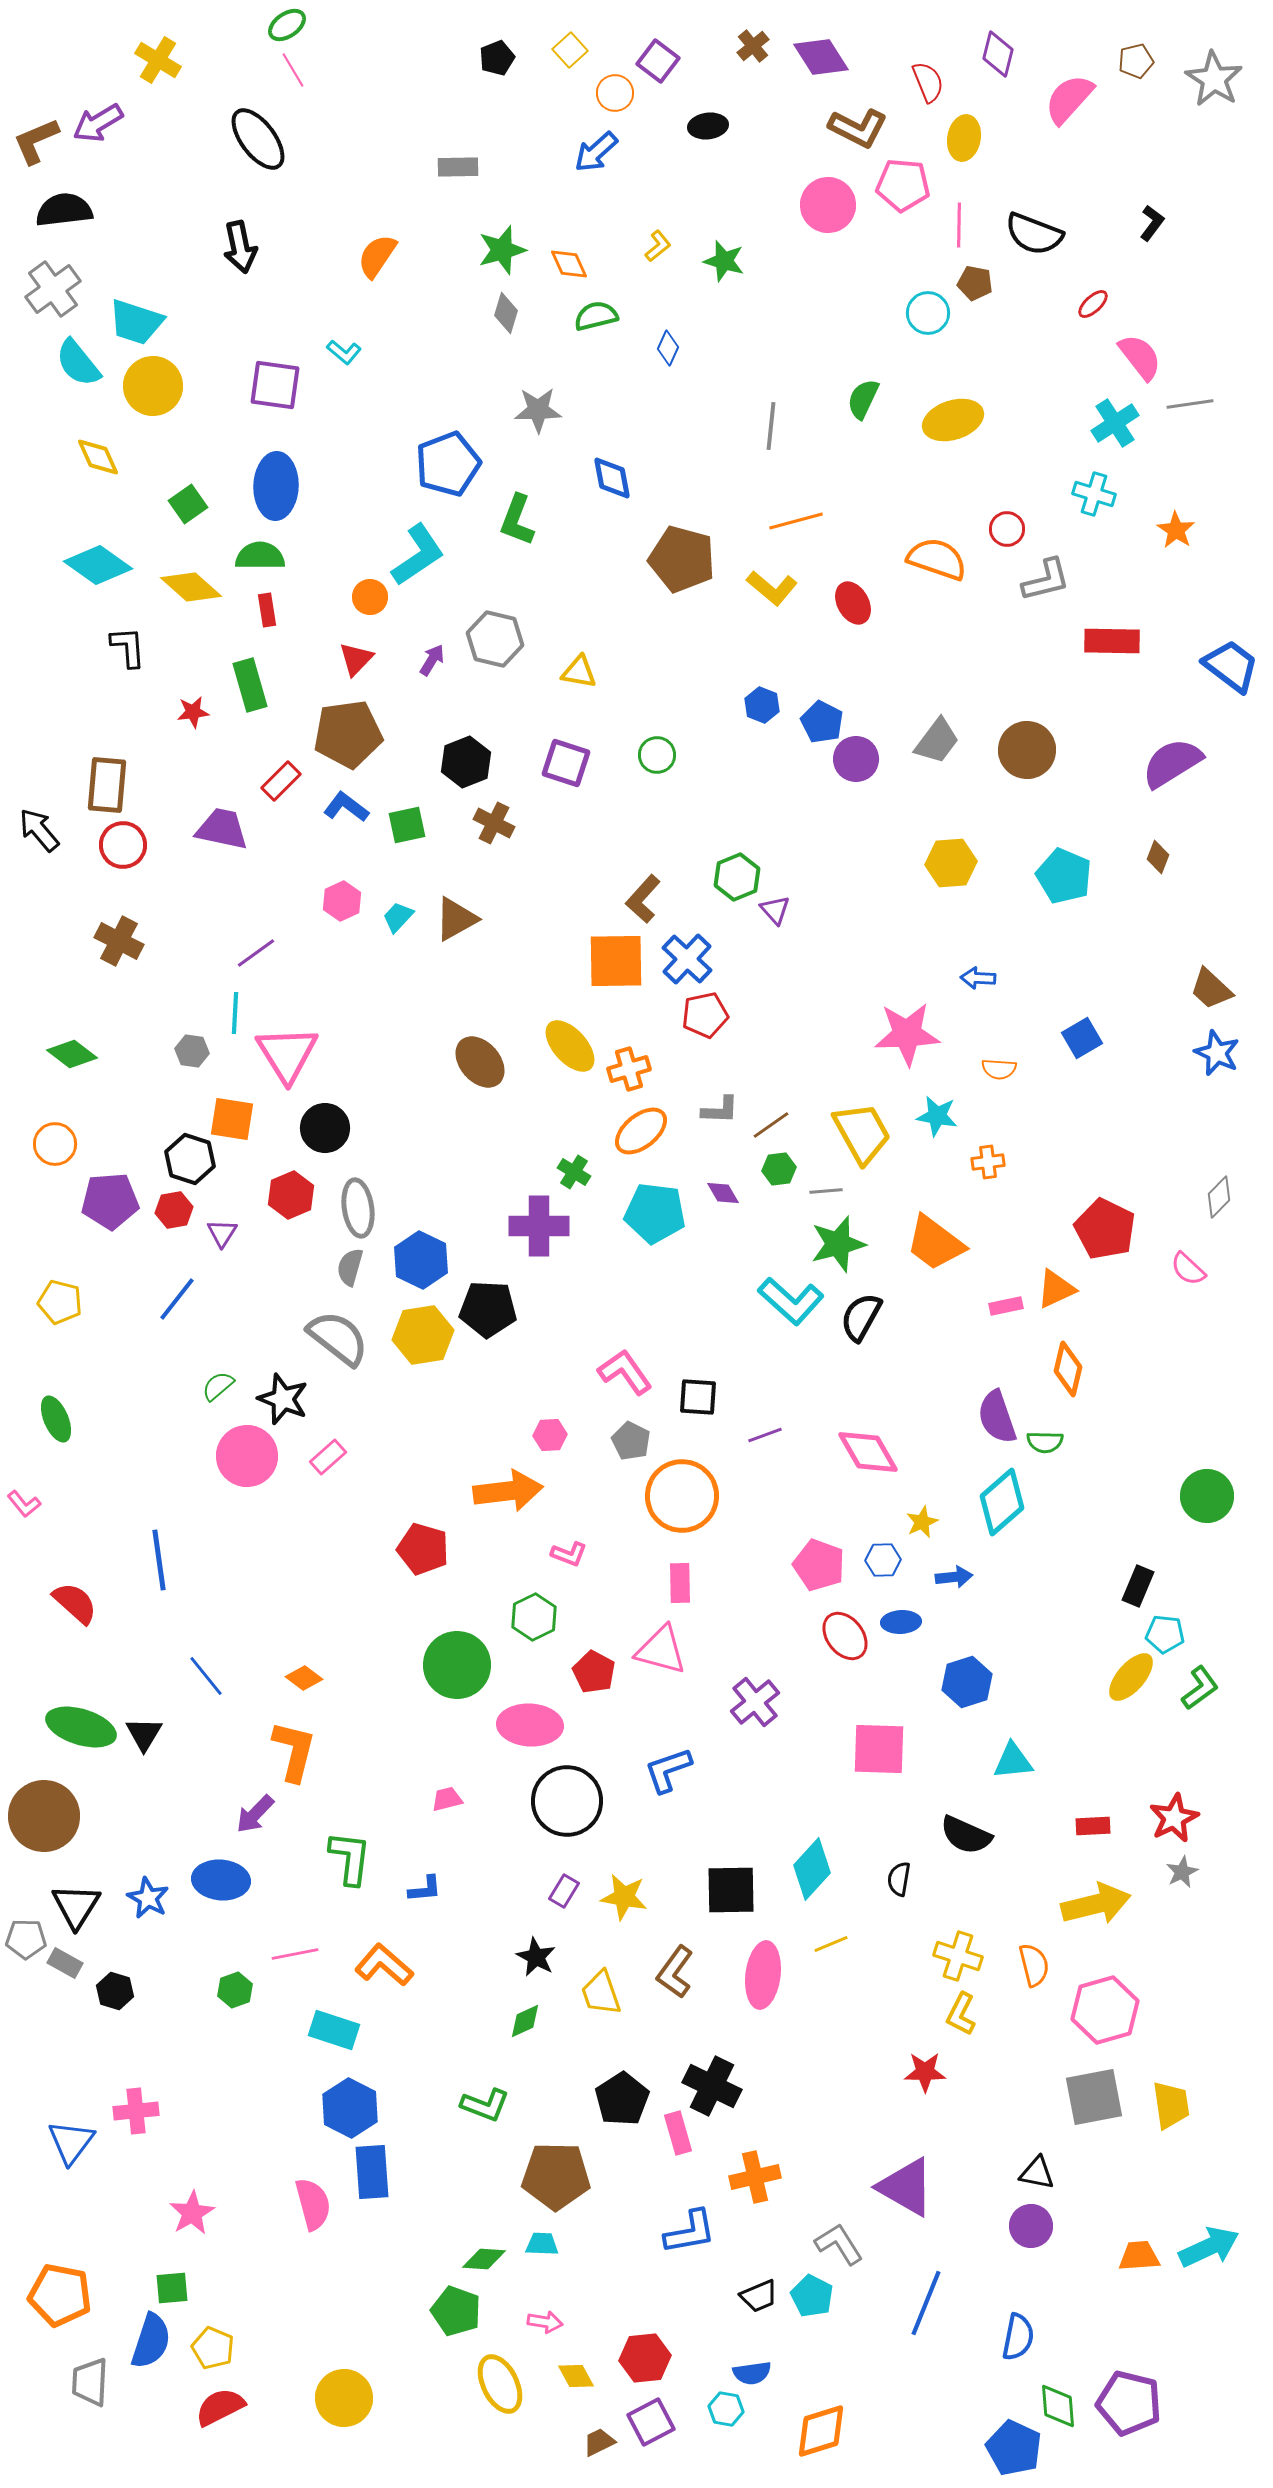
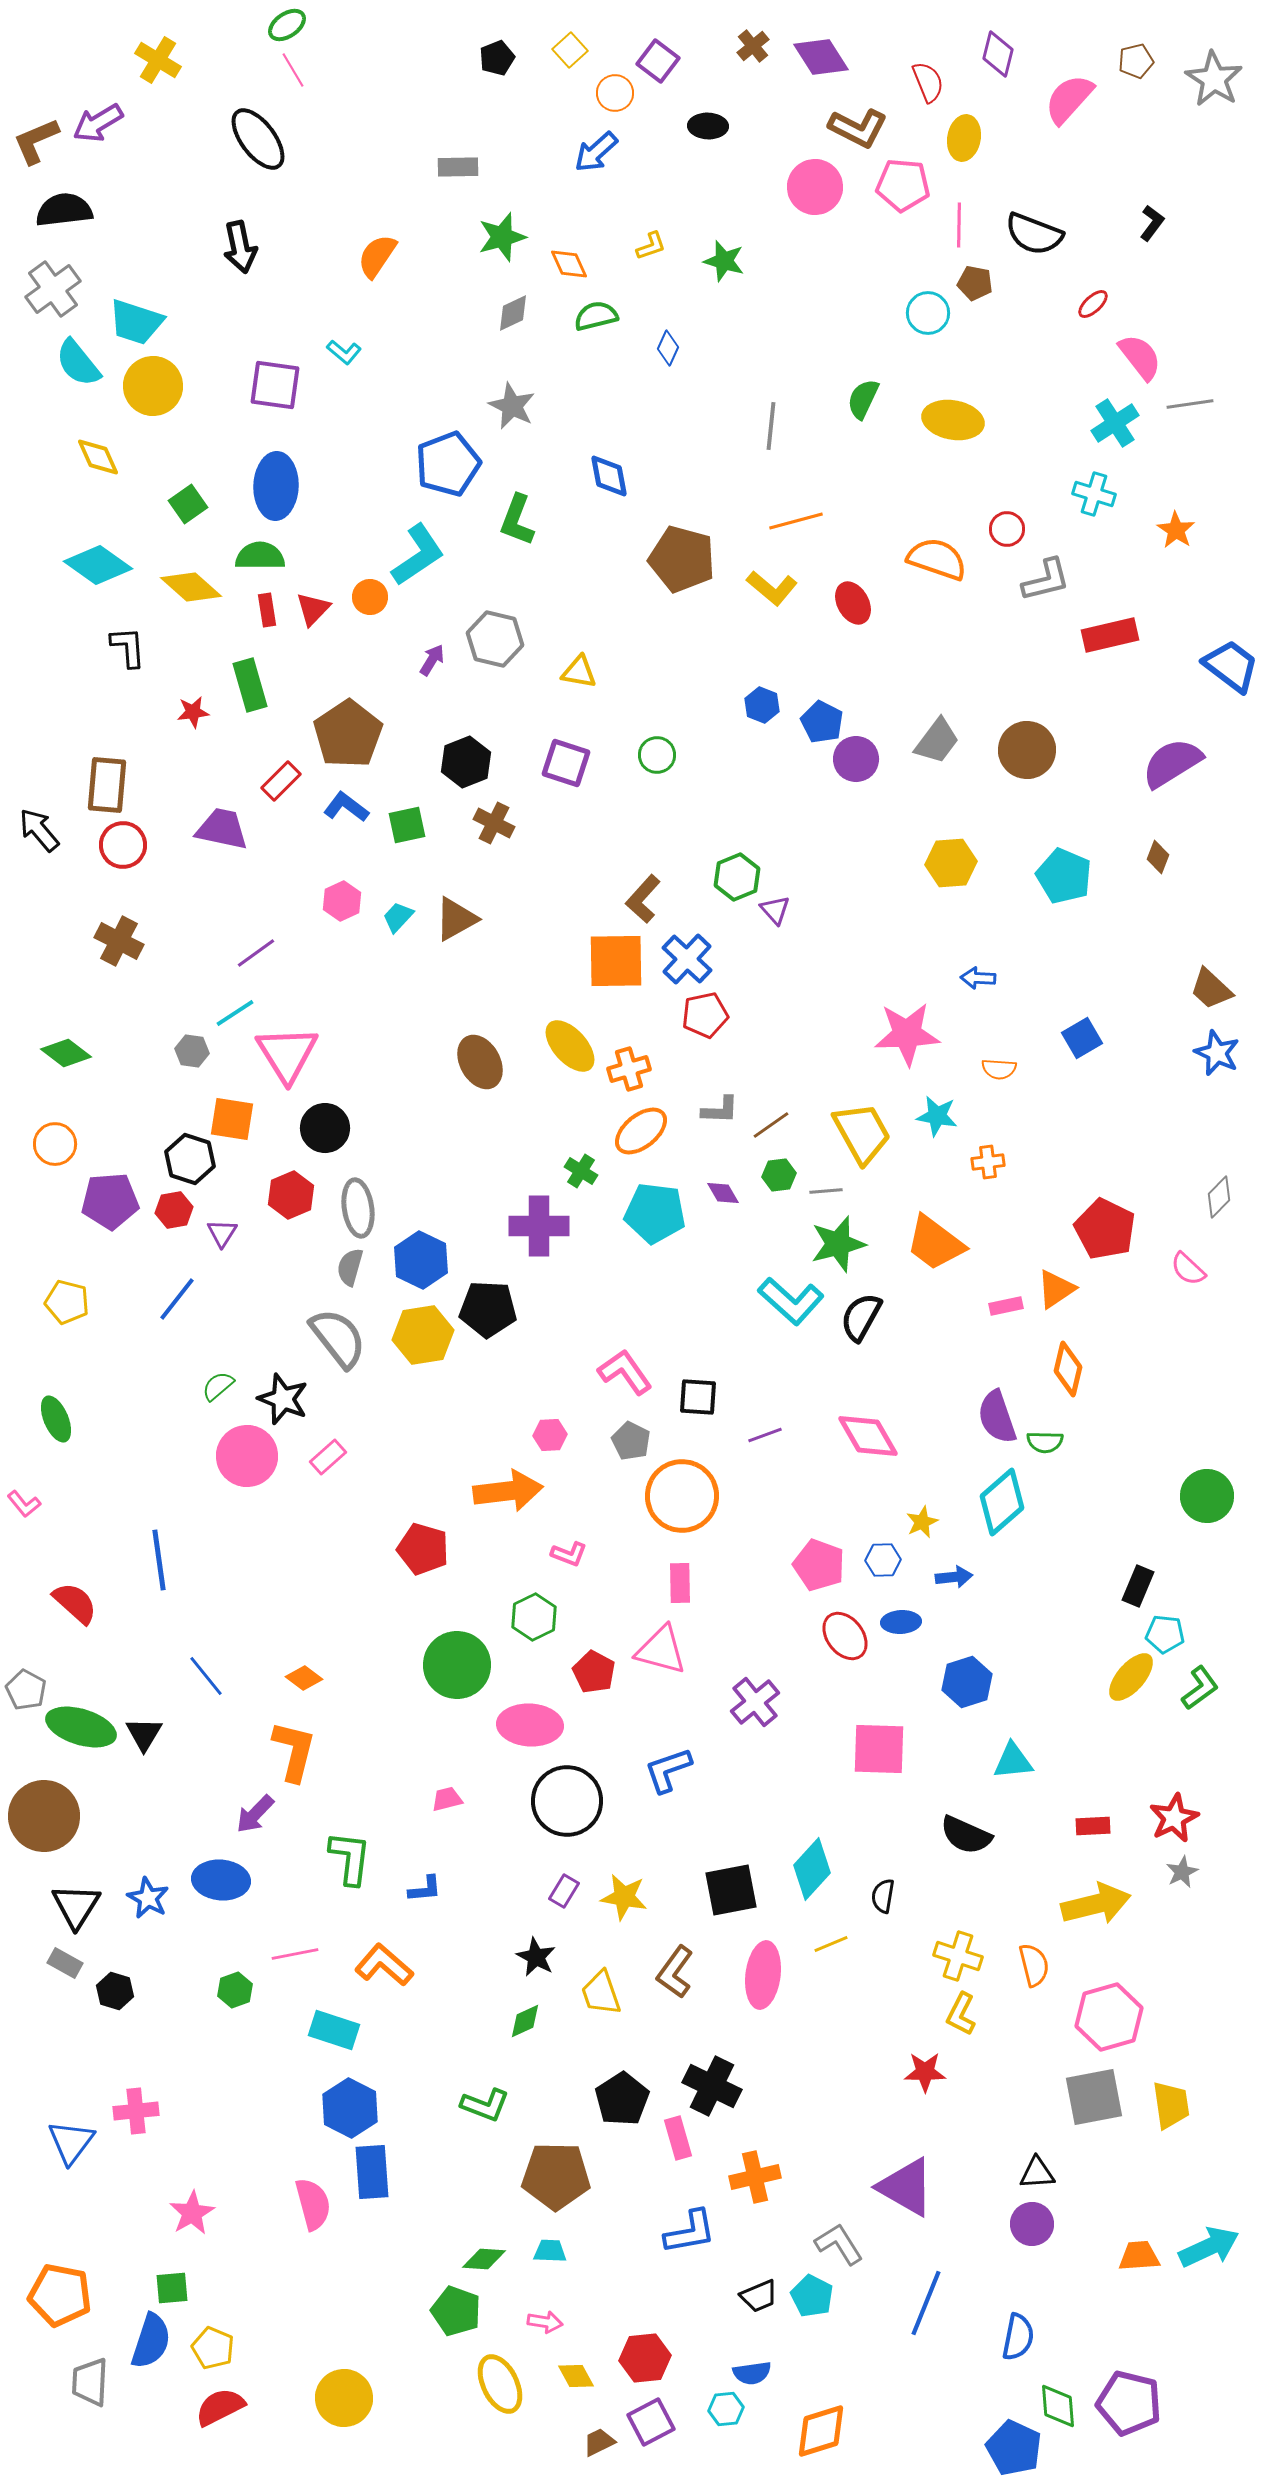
black ellipse at (708, 126): rotated 9 degrees clockwise
pink circle at (828, 205): moved 13 px left, 18 px up
yellow L-shape at (658, 246): moved 7 px left; rotated 20 degrees clockwise
green star at (502, 250): moved 13 px up
gray diamond at (506, 313): moved 7 px right; rotated 48 degrees clockwise
gray star at (538, 410): moved 26 px left, 4 px up; rotated 27 degrees clockwise
yellow ellipse at (953, 420): rotated 28 degrees clockwise
blue diamond at (612, 478): moved 3 px left, 2 px up
red rectangle at (1112, 641): moved 2 px left, 6 px up; rotated 14 degrees counterclockwise
red triangle at (356, 659): moved 43 px left, 50 px up
brown pentagon at (348, 734): rotated 26 degrees counterclockwise
cyan line at (235, 1013): rotated 54 degrees clockwise
green diamond at (72, 1054): moved 6 px left, 1 px up
brown ellipse at (480, 1062): rotated 12 degrees clockwise
green hexagon at (779, 1169): moved 6 px down
green cross at (574, 1172): moved 7 px right, 1 px up
orange triangle at (1056, 1289): rotated 9 degrees counterclockwise
yellow pentagon at (60, 1302): moved 7 px right
gray semicircle at (338, 1338): rotated 14 degrees clockwise
pink diamond at (868, 1452): moved 16 px up
black semicircle at (899, 1879): moved 16 px left, 17 px down
black square at (731, 1890): rotated 10 degrees counterclockwise
gray pentagon at (26, 1939): moved 249 px up; rotated 27 degrees clockwise
pink hexagon at (1105, 2010): moved 4 px right, 7 px down
pink rectangle at (678, 2133): moved 5 px down
black triangle at (1037, 2173): rotated 15 degrees counterclockwise
purple circle at (1031, 2226): moved 1 px right, 2 px up
cyan trapezoid at (542, 2244): moved 8 px right, 7 px down
cyan hexagon at (726, 2409): rotated 16 degrees counterclockwise
